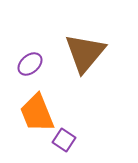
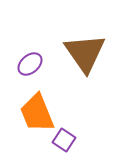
brown triangle: rotated 15 degrees counterclockwise
